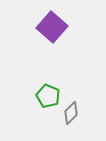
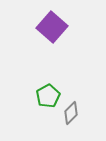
green pentagon: rotated 20 degrees clockwise
